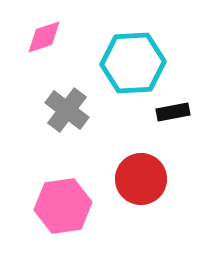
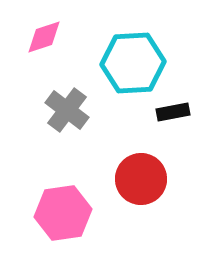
pink hexagon: moved 7 px down
